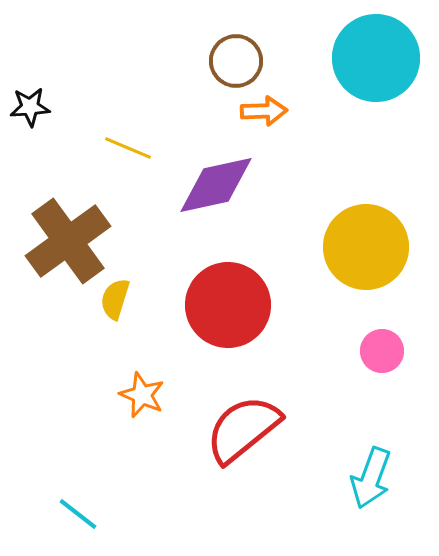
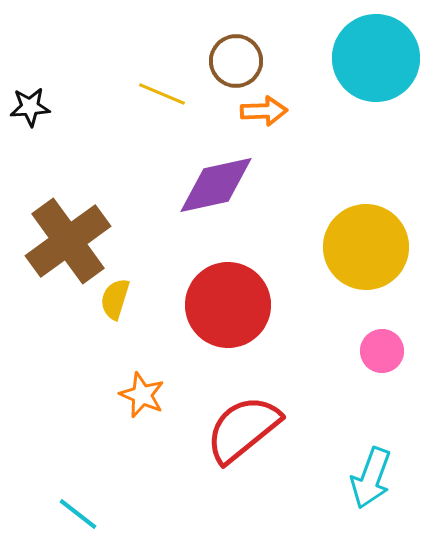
yellow line: moved 34 px right, 54 px up
